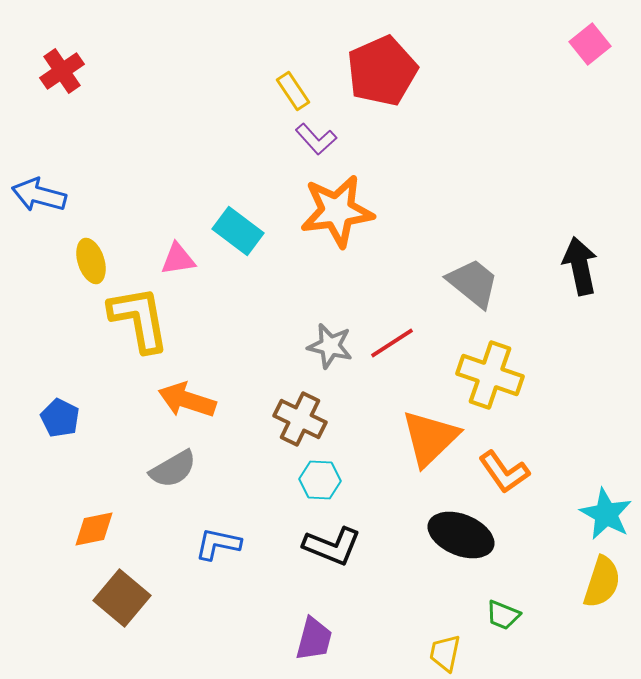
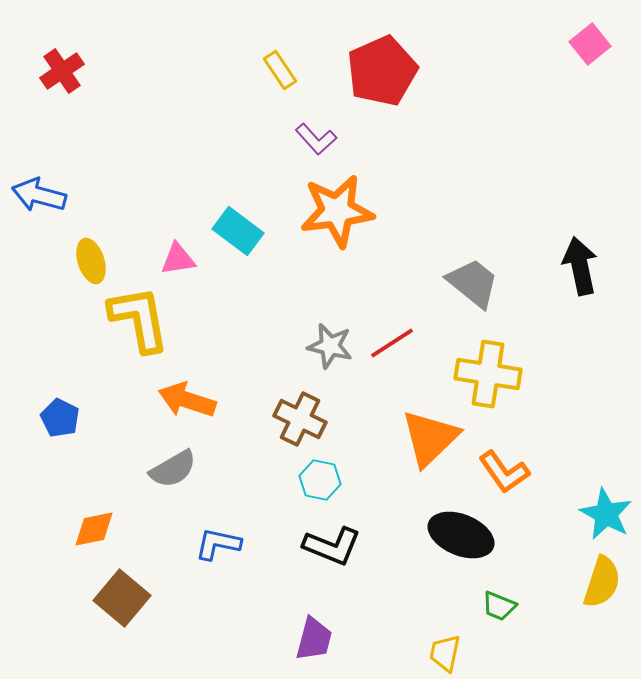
yellow rectangle: moved 13 px left, 21 px up
yellow cross: moved 2 px left, 1 px up; rotated 10 degrees counterclockwise
cyan hexagon: rotated 9 degrees clockwise
green trapezoid: moved 4 px left, 9 px up
